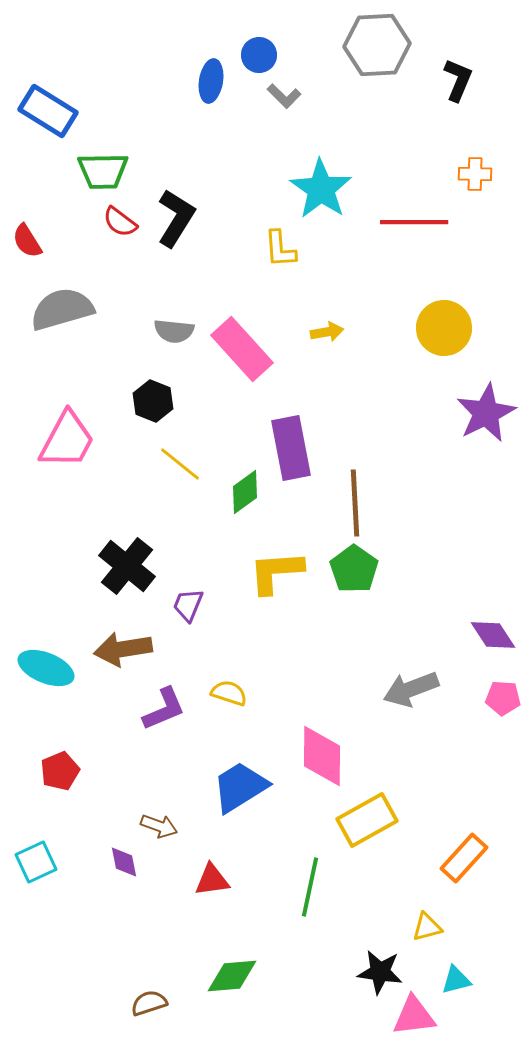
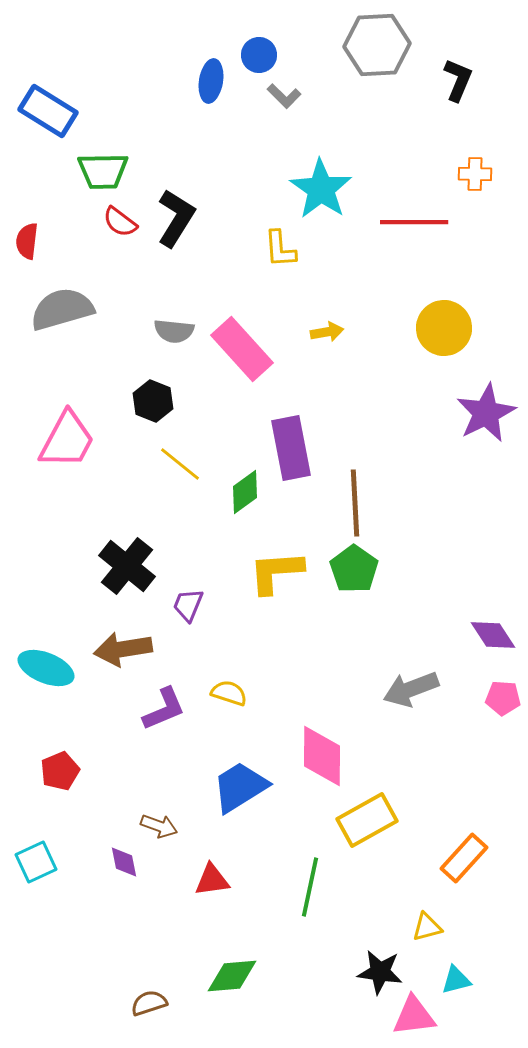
red semicircle at (27, 241): rotated 39 degrees clockwise
